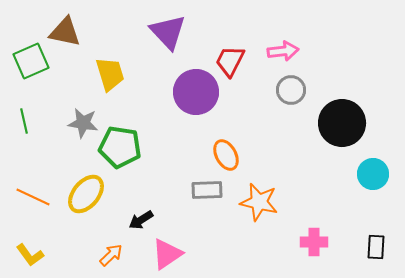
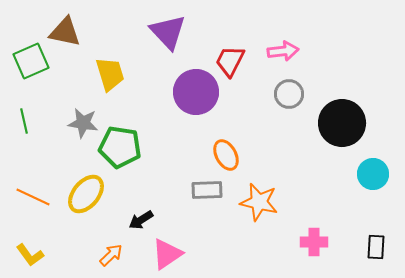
gray circle: moved 2 px left, 4 px down
